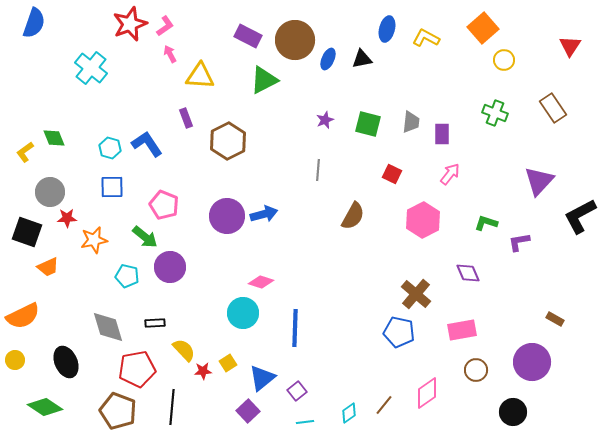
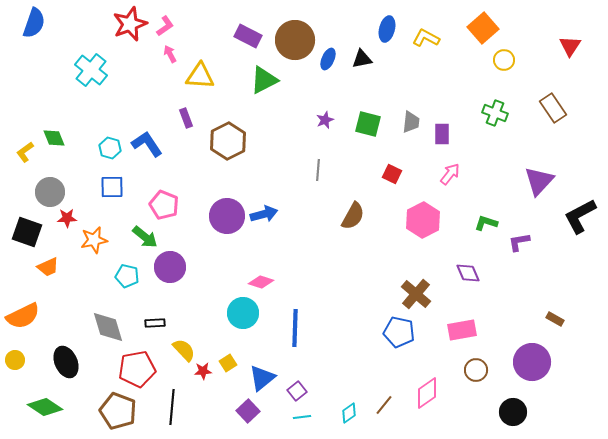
cyan cross at (91, 68): moved 2 px down
cyan line at (305, 422): moved 3 px left, 5 px up
